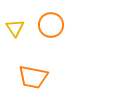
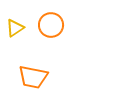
yellow triangle: rotated 30 degrees clockwise
